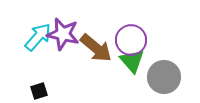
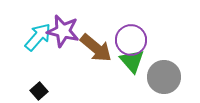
purple star: moved 3 px up
black square: rotated 24 degrees counterclockwise
